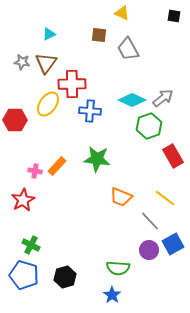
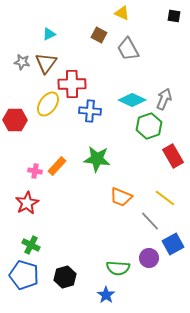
brown square: rotated 21 degrees clockwise
gray arrow: moved 1 px right, 1 px down; rotated 30 degrees counterclockwise
red star: moved 4 px right, 3 px down
purple circle: moved 8 px down
blue star: moved 6 px left
